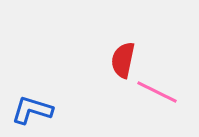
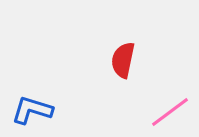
pink line: moved 13 px right, 20 px down; rotated 63 degrees counterclockwise
